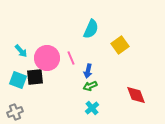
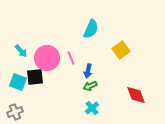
yellow square: moved 1 px right, 5 px down
cyan square: moved 2 px down
